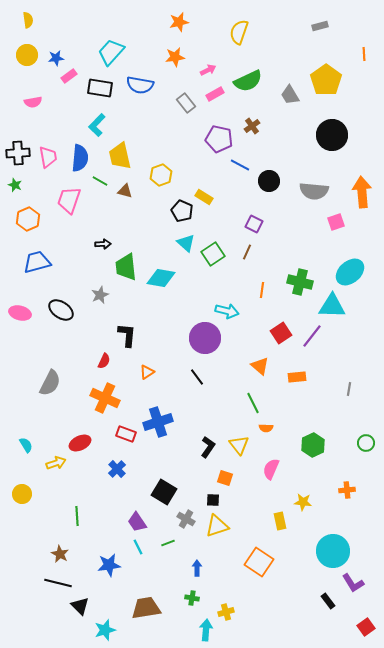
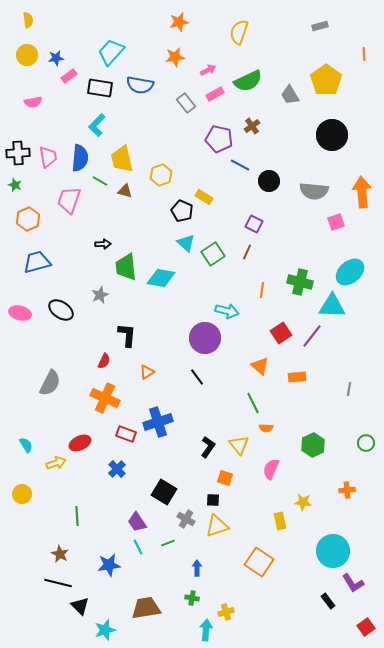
yellow trapezoid at (120, 156): moved 2 px right, 3 px down
